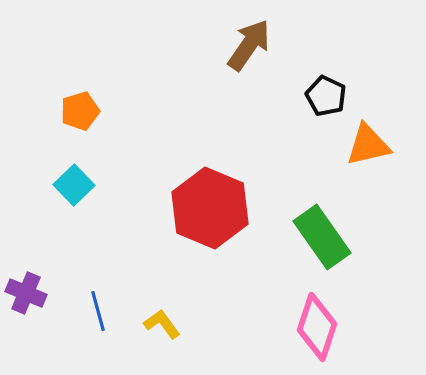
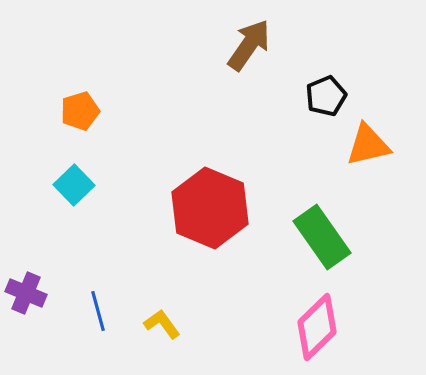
black pentagon: rotated 24 degrees clockwise
pink diamond: rotated 28 degrees clockwise
